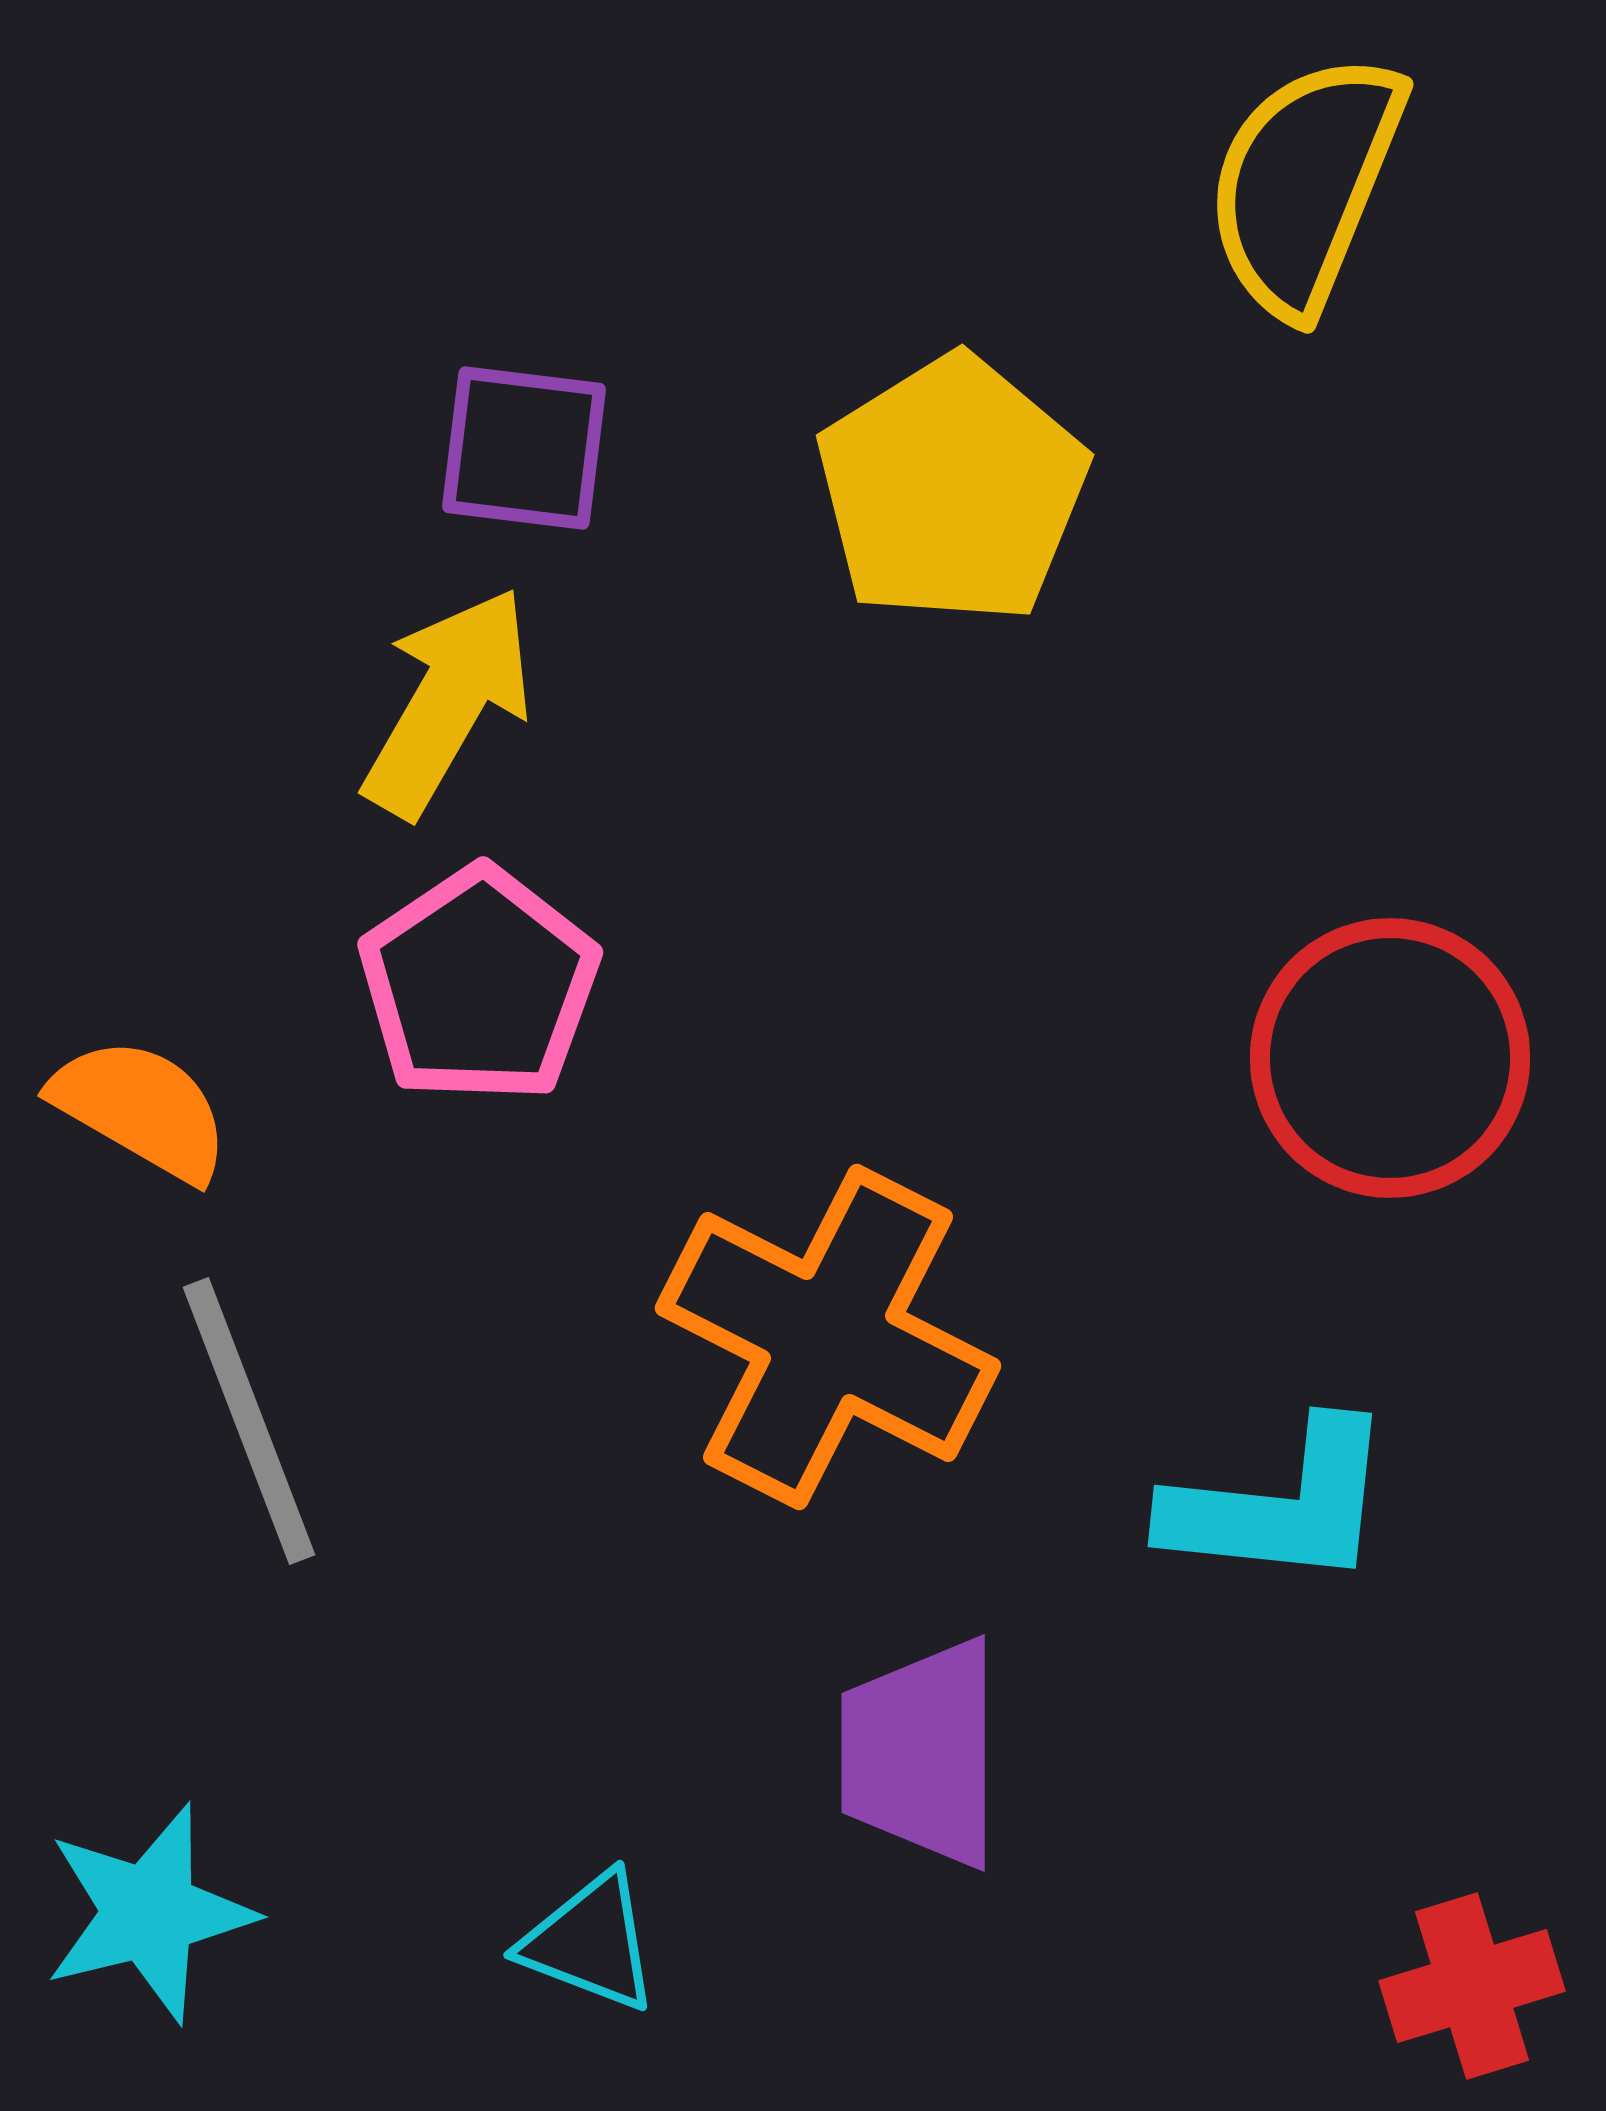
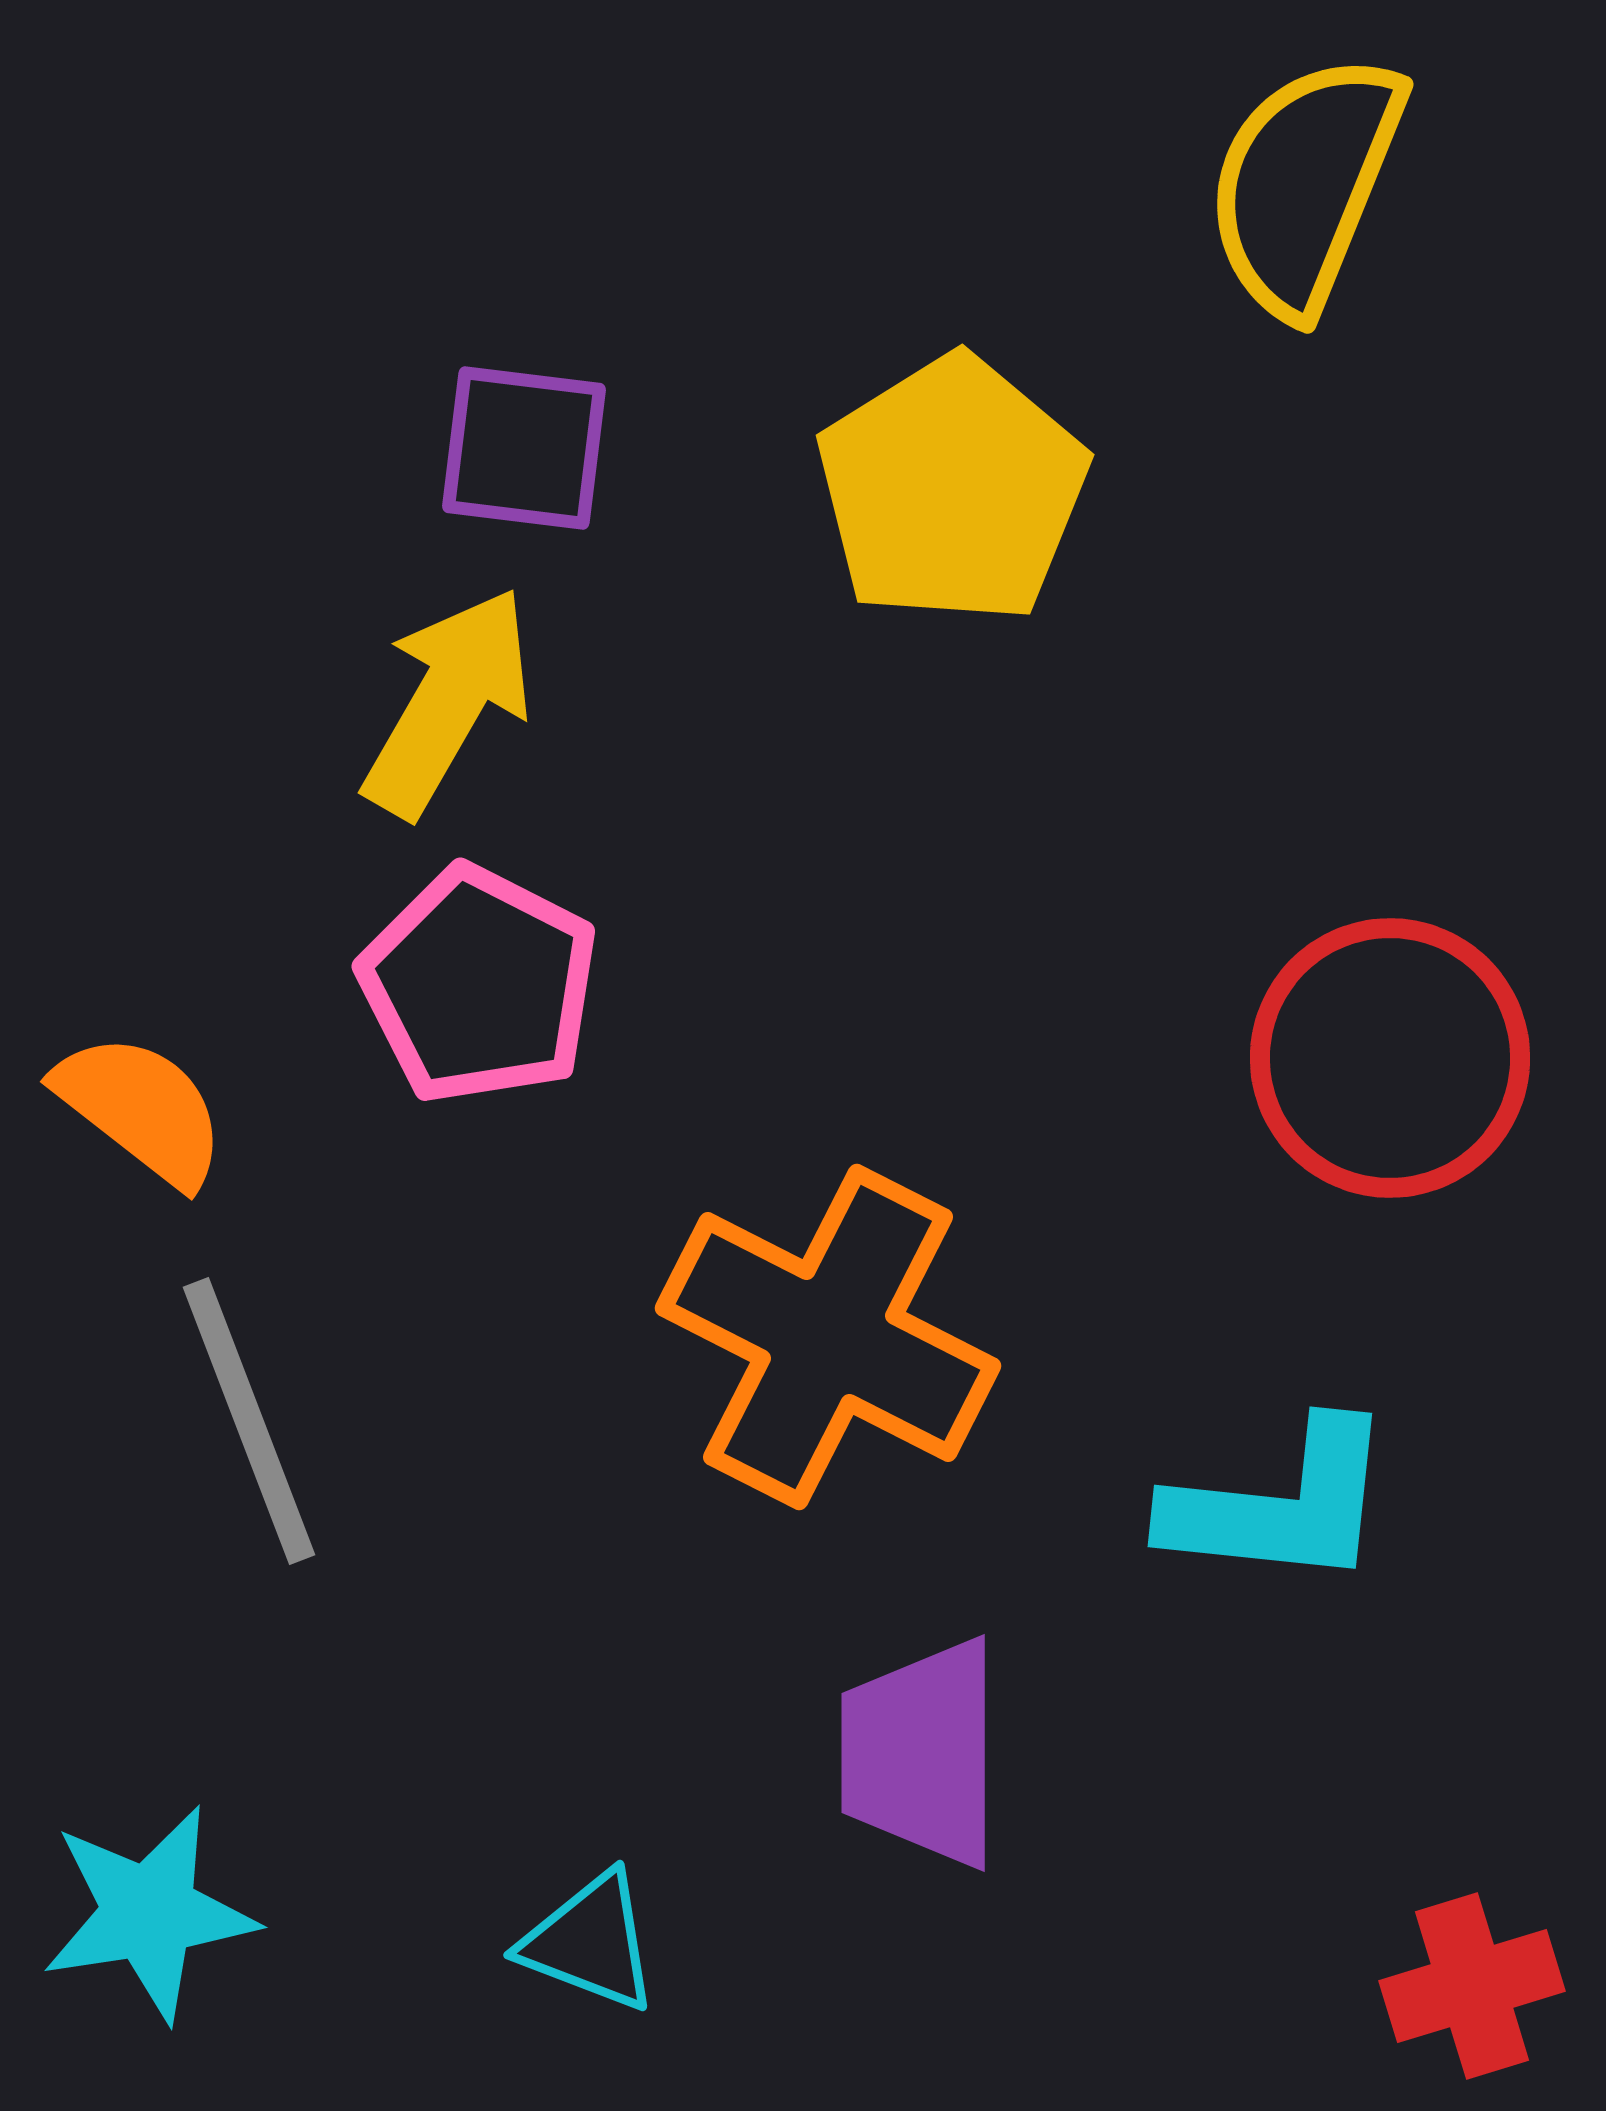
pink pentagon: rotated 11 degrees counterclockwise
orange semicircle: rotated 8 degrees clockwise
cyan star: rotated 5 degrees clockwise
